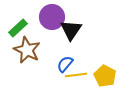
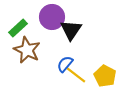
yellow line: rotated 45 degrees clockwise
